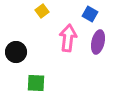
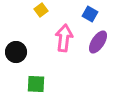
yellow square: moved 1 px left, 1 px up
pink arrow: moved 4 px left
purple ellipse: rotated 20 degrees clockwise
green square: moved 1 px down
